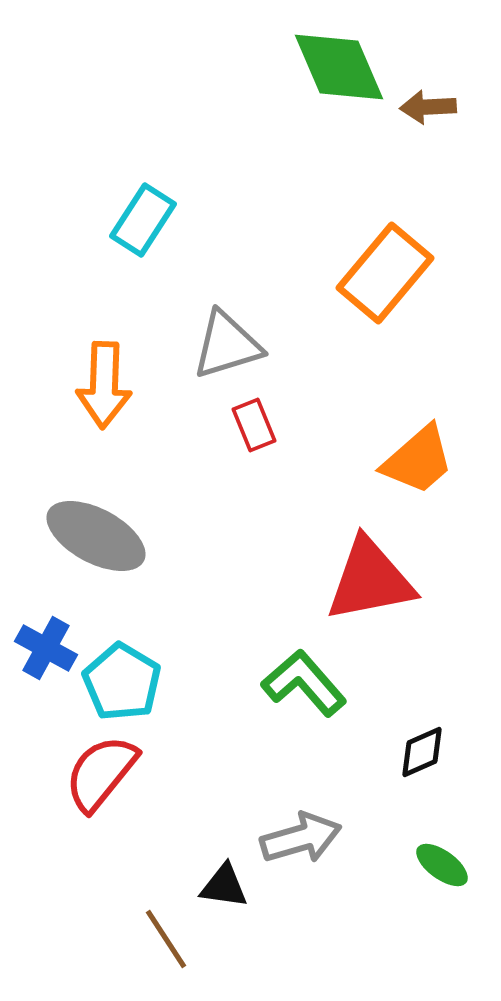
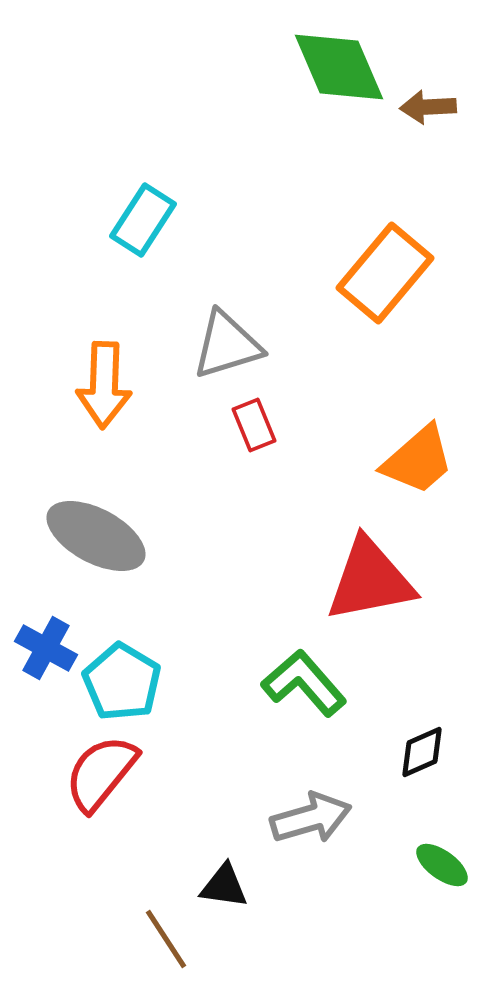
gray arrow: moved 10 px right, 20 px up
